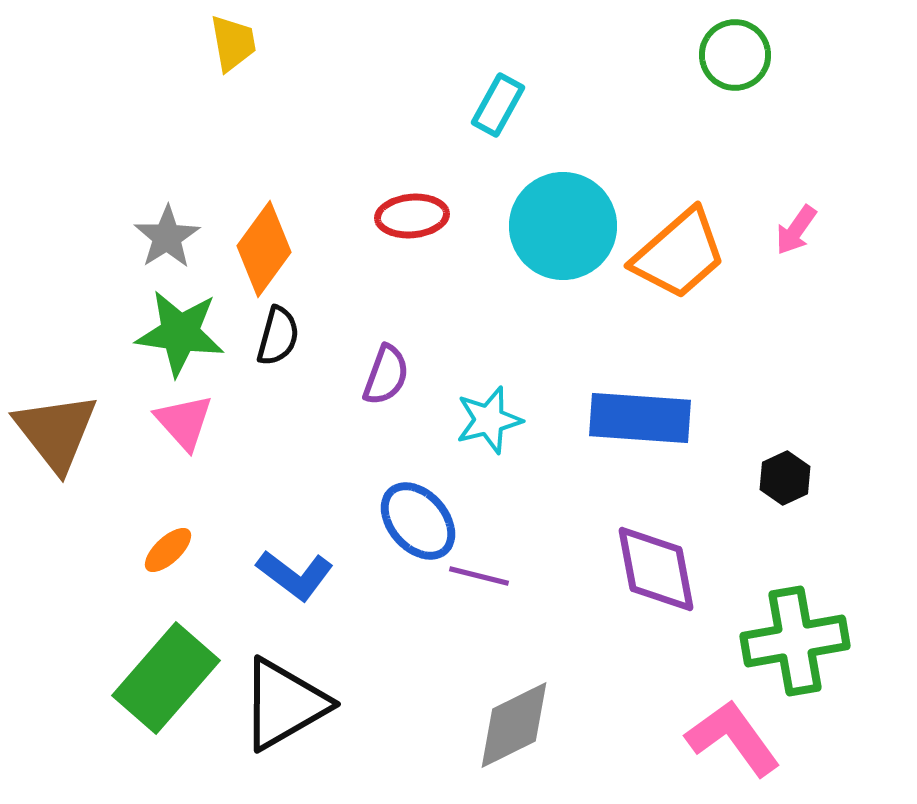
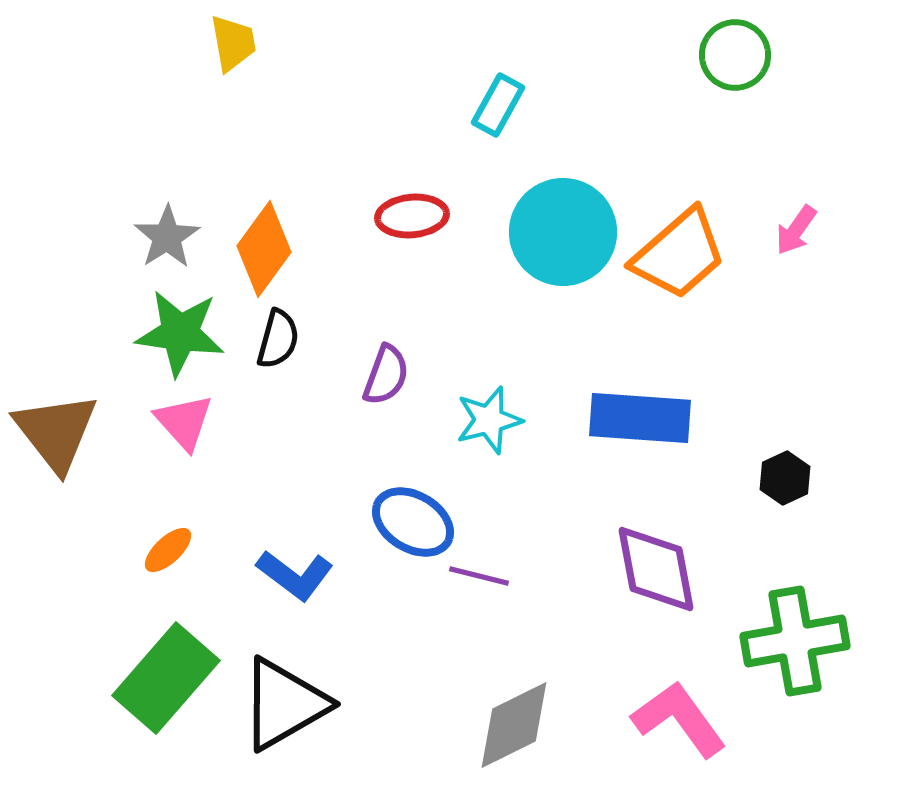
cyan circle: moved 6 px down
black semicircle: moved 3 px down
blue ellipse: moved 5 px left, 1 px down; rotated 18 degrees counterclockwise
pink L-shape: moved 54 px left, 19 px up
